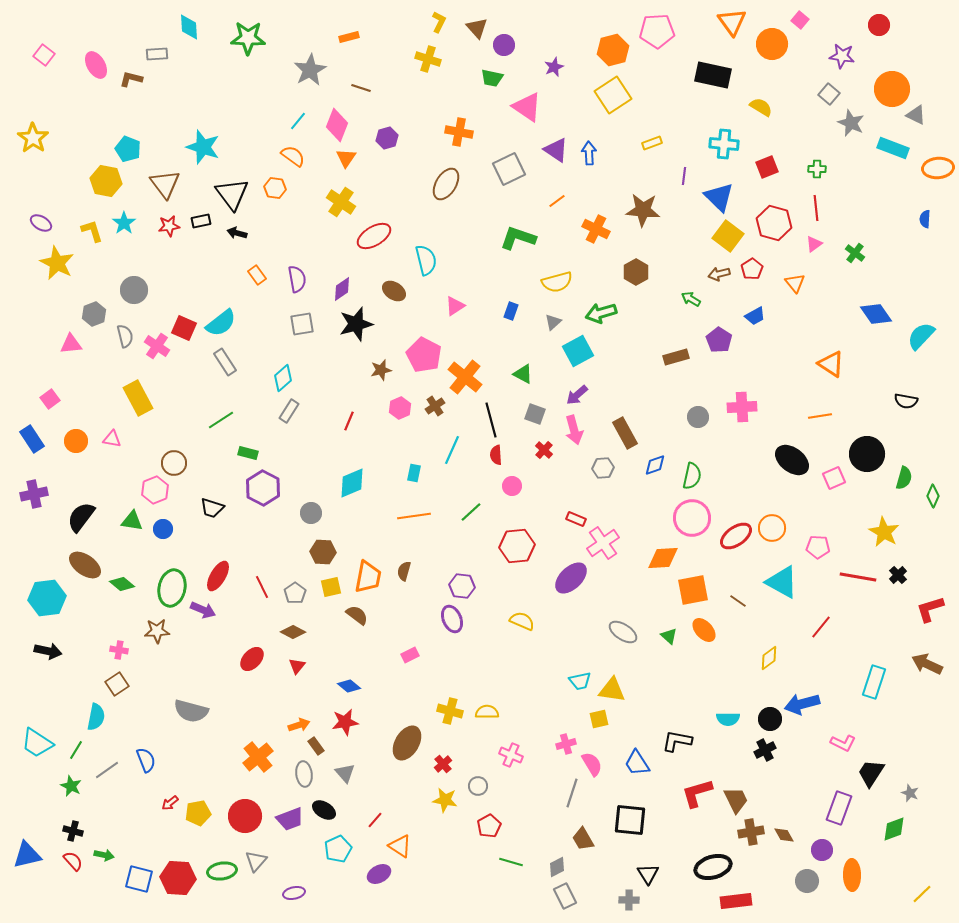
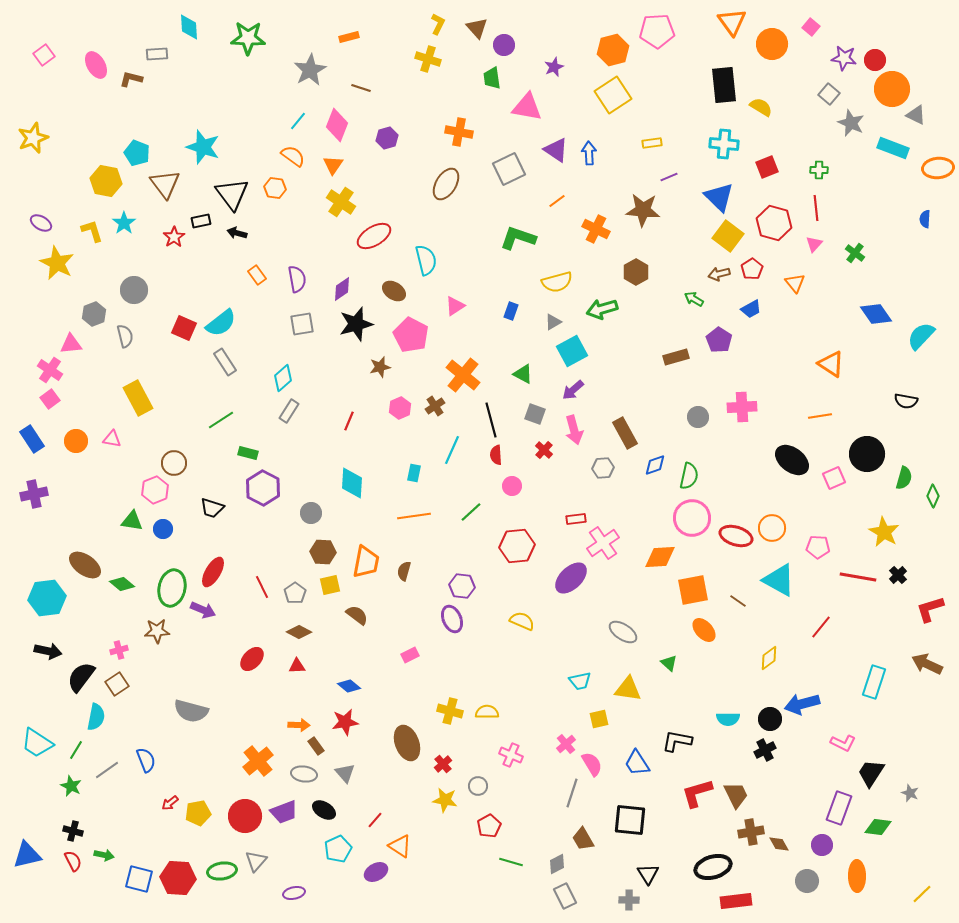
pink square at (800, 20): moved 11 px right, 7 px down
yellow L-shape at (439, 22): moved 1 px left, 2 px down
red circle at (879, 25): moved 4 px left, 35 px down
pink square at (44, 55): rotated 15 degrees clockwise
purple star at (842, 56): moved 2 px right, 2 px down
black rectangle at (713, 75): moved 11 px right, 10 px down; rotated 72 degrees clockwise
green trapezoid at (492, 78): rotated 70 degrees clockwise
pink triangle at (527, 107): rotated 24 degrees counterclockwise
yellow star at (33, 138): rotated 16 degrees clockwise
yellow rectangle at (652, 143): rotated 12 degrees clockwise
cyan pentagon at (128, 149): moved 9 px right, 4 px down
orange triangle at (346, 158): moved 13 px left, 7 px down
green cross at (817, 169): moved 2 px right, 1 px down
purple line at (684, 176): moved 15 px left, 1 px down; rotated 60 degrees clockwise
red star at (169, 226): moved 5 px right, 11 px down; rotated 25 degrees counterclockwise
pink triangle at (814, 244): rotated 12 degrees counterclockwise
green arrow at (691, 299): moved 3 px right
green arrow at (601, 313): moved 1 px right, 4 px up
blue trapezoid at (755, 316): moved 4 px left, 7 px up
gray triangle at (553, 322): rotated 12 degrees clockwise
pink cross at (157, 346): moved 107 px left, 24 px down
cyan square at (578, 351): moved 6 px left
pink pentagon at (424, 355): moved 13 px left, 20 px up
brown star at (381, 370): moved 1 px left, 3 px up
orange cross at (465, 377): moved 2 px left, 2 px up
purple arrow at (577, 395): moved 4 px left, 5 px up
green semicircle at (692, 476): moved 3 px left
cyan diamond at (352, 483): rotated 64 degrees counterclockwise
black semicircle at (81, 517): moved 160 px down
red rectangle at (576, 519): rotated 30 degrees counterclockwise
red ellipse at (736, 536): rotated 52 degrees clockwise
orange diamond at (663, 558): moved 3 px left, 1 px up
red ellipse at (218, 576): moved 5 px left, 4 px up
orange trapezoid at (368, 577): moved 2 px left, 15 px up
cyan triangle at (782, 582): moved 3 px left, 2 px up
yellow square at (331, 587): moved 1 px left, 2 px up
brown diamond at (293, 632): moved 6 px right
green triangle at (669, 636): moved 27 px down
pink cross at (119, 650): rotated 24 degrees counterclockwise
red triangle at (297, 666): rotated 48 degrees clockwise
yellow triangle at (612, 690): moved 16 px right, 1 px up
orange arrow at (299, 725): rotated 20 degrees clockwise
brown ellipse at (407, 743): rotated 52 degrees counterclockwise
pink cross at (566, 744): rotated 24 degrees counterclockwise
orange cross at (258, 757): moved 4 px down
gray ellipse at (304, 774): rotated 75 degrees counterclockwise
brown trapezoid at (736, 800): moved 5 px up
purple trapezoid at (290, 819): moved 6 px left, 7 px up
green diamond at (894, 829): moved 16 px left, 2 px up; rotated 28 degrees clockwise
brown diamond at (784, 835): moved 5 px left, 9 px down
purple circle at (822, 850): moved 5 px up
red semicircle at (73, 861): rotated 15 degrees clockwise
gray diamond at (557, 867): moved 3 px up
purple ellipse at (379, 874): moved 3 px left, 2 px up
orange ellipse at (852, 875): moved 5 px right, 1 px down
